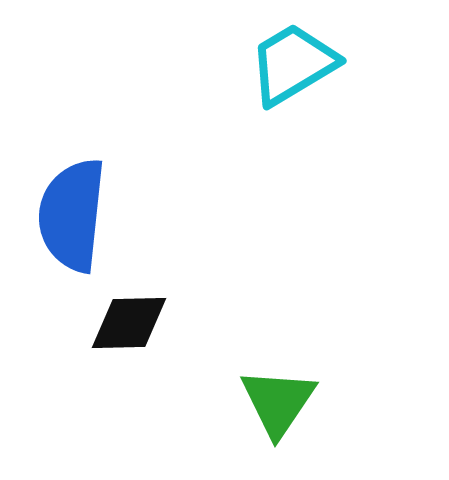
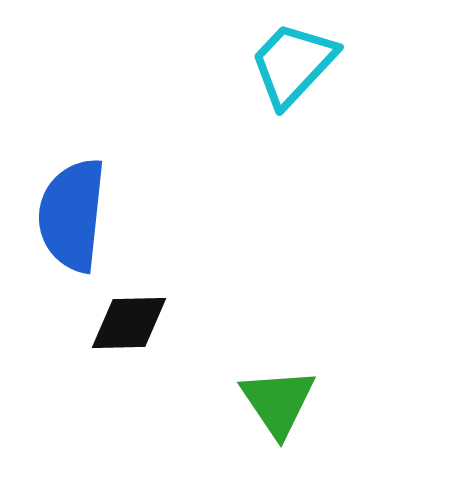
cyan trapezoid: rotated 16 degrees counterclockwise
green triangle: rotated 8 degrees counterclockwise
